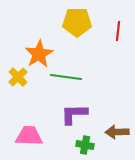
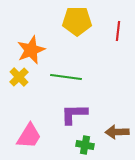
yellow pentagon: moved 1 px up
orange star: moved 8 px left, 4 px up; rotated 8 degrees clockwise
yellow cross: moved 1 px right
pink trapezoid: rotated 120 degrees clockwise
